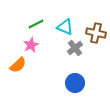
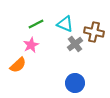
cyan triangle: moved 3 px up
brown cross: moved 2 px left, 1 px up
gray cross: moved 4 px up
